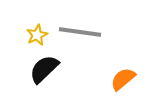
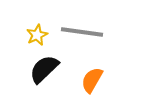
gray line: moved 2 px right
orange semicircle: moved 31 px left, 1 px down; rotated 20 degrees counterclockwise
